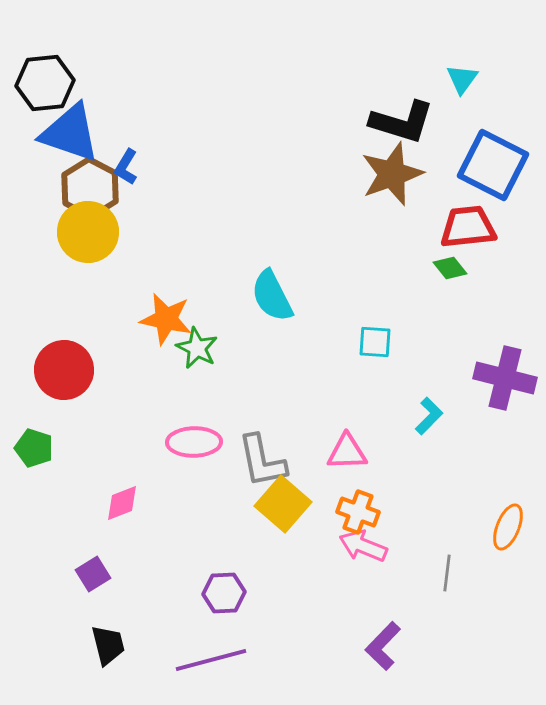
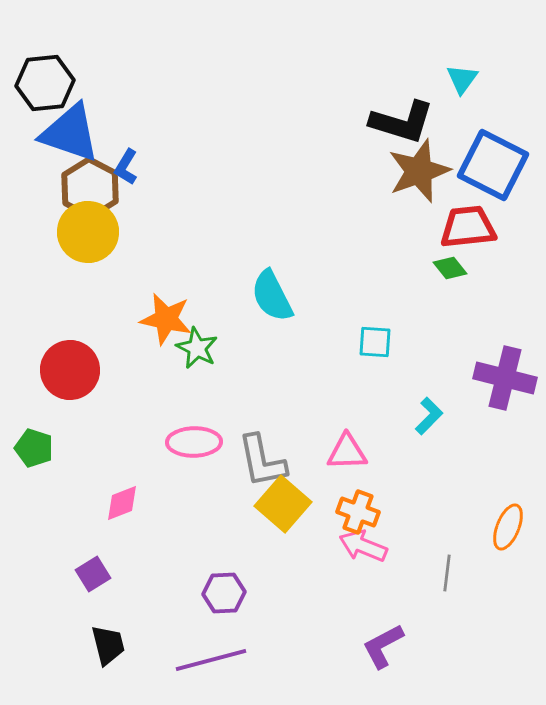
brown star: moved 27 px right, 3 px up
red circle: moved 6 px right
purple L-shape: rotated 18 degrees clockwise
